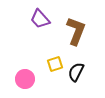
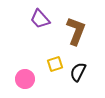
black semicircle: moved 2 px right
